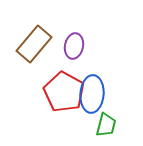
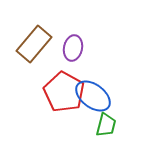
purple ellipse: moved 1 px left, 2 px down
blue ellipse: moved 1 px right, 2 px down; rotated 57 degrees counterclockwise
